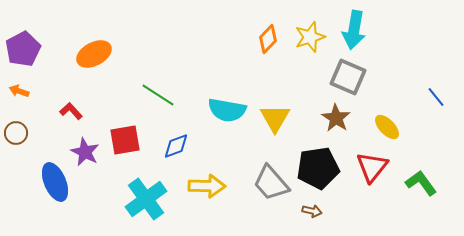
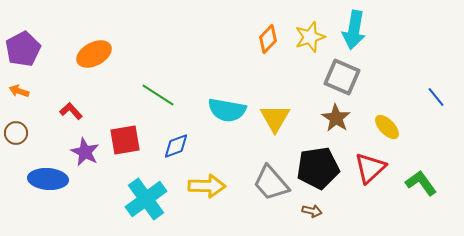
gray square: moved 6 px left
red triangle: moved 2 px left, 1 px down; rotated 8 degrees clockwise
blue ellipse: moved 7 px left, 3 px up; rotated 63 degrees counterclockwise
